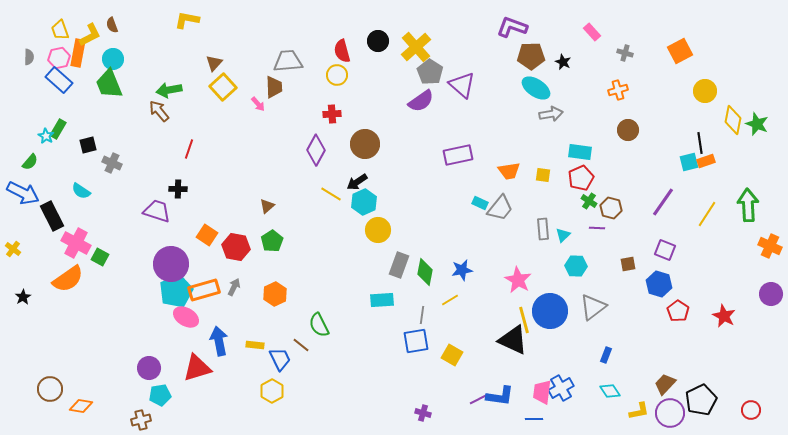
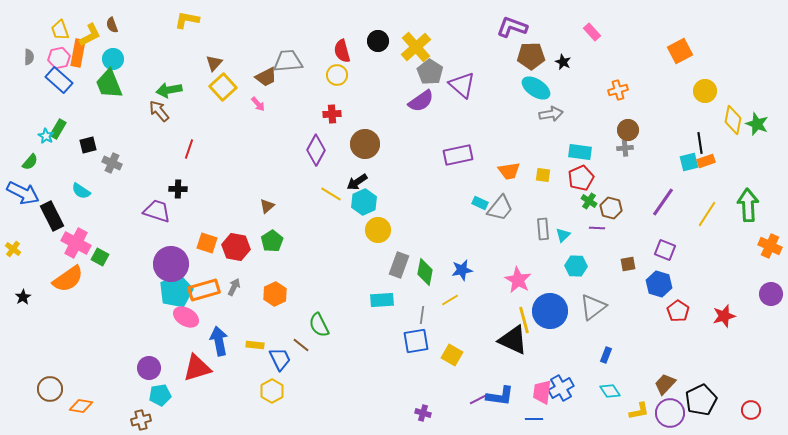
gray cross at (625, 53): moved 95 px down; rotated 21 degrees counterclockwise
brown trapezoid at (274, 87): moved 8 px left, 10 px up; rotated 65 degrees clockwise
orange square at (207, 235): moved 8 px down; rotated 15 degrees counterclockwise
red star at (724, 316): rotated 30 degrees clockwise
